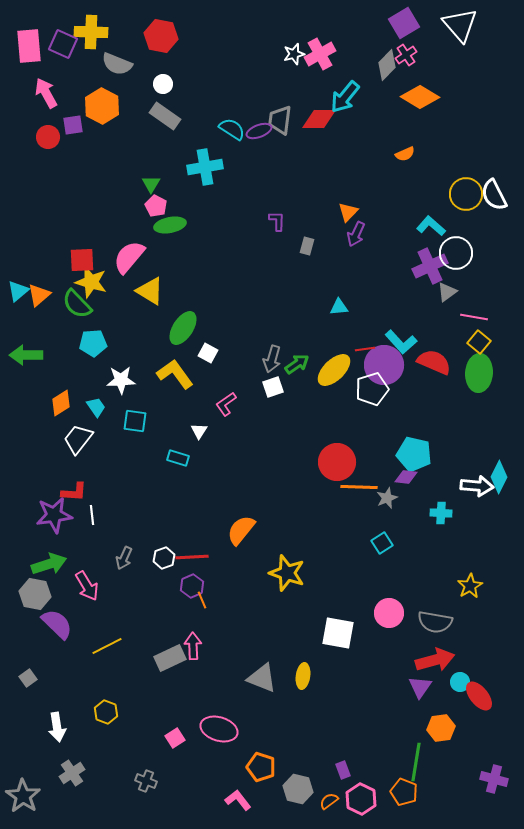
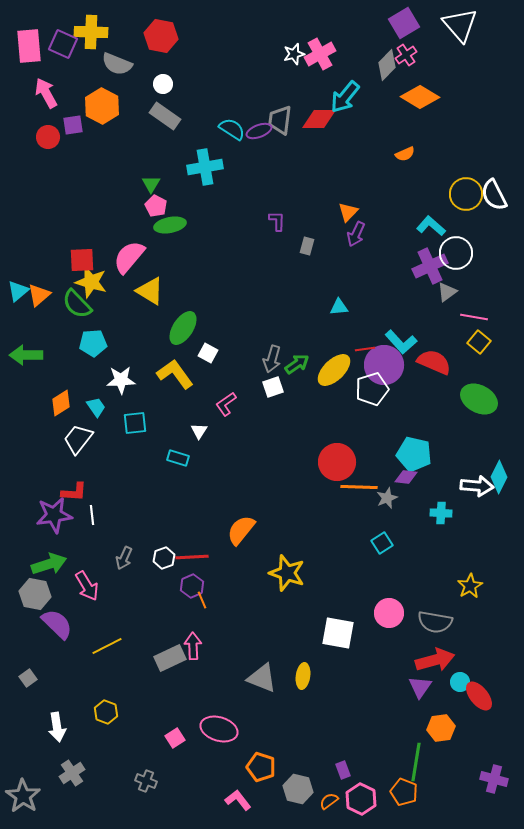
green ellipse at (479, 373): moved 26 px down; rotated 66 degrees counterclockwise
cyan square at (135, 421): moved 2 px down; rotated 15 degrees counterclockwise
